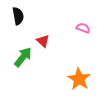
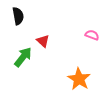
pink semicircle: moved 9 px right, 7 px down
